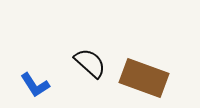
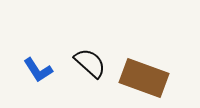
blue L-shape: moved 3 px right, 15 px up
